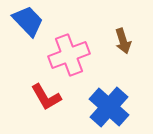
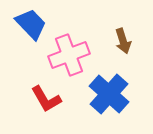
blue trapezoid: moved 3 px right, 3 px down
red L-shape: moved 2 px down
blue cross: moved 13 px up
